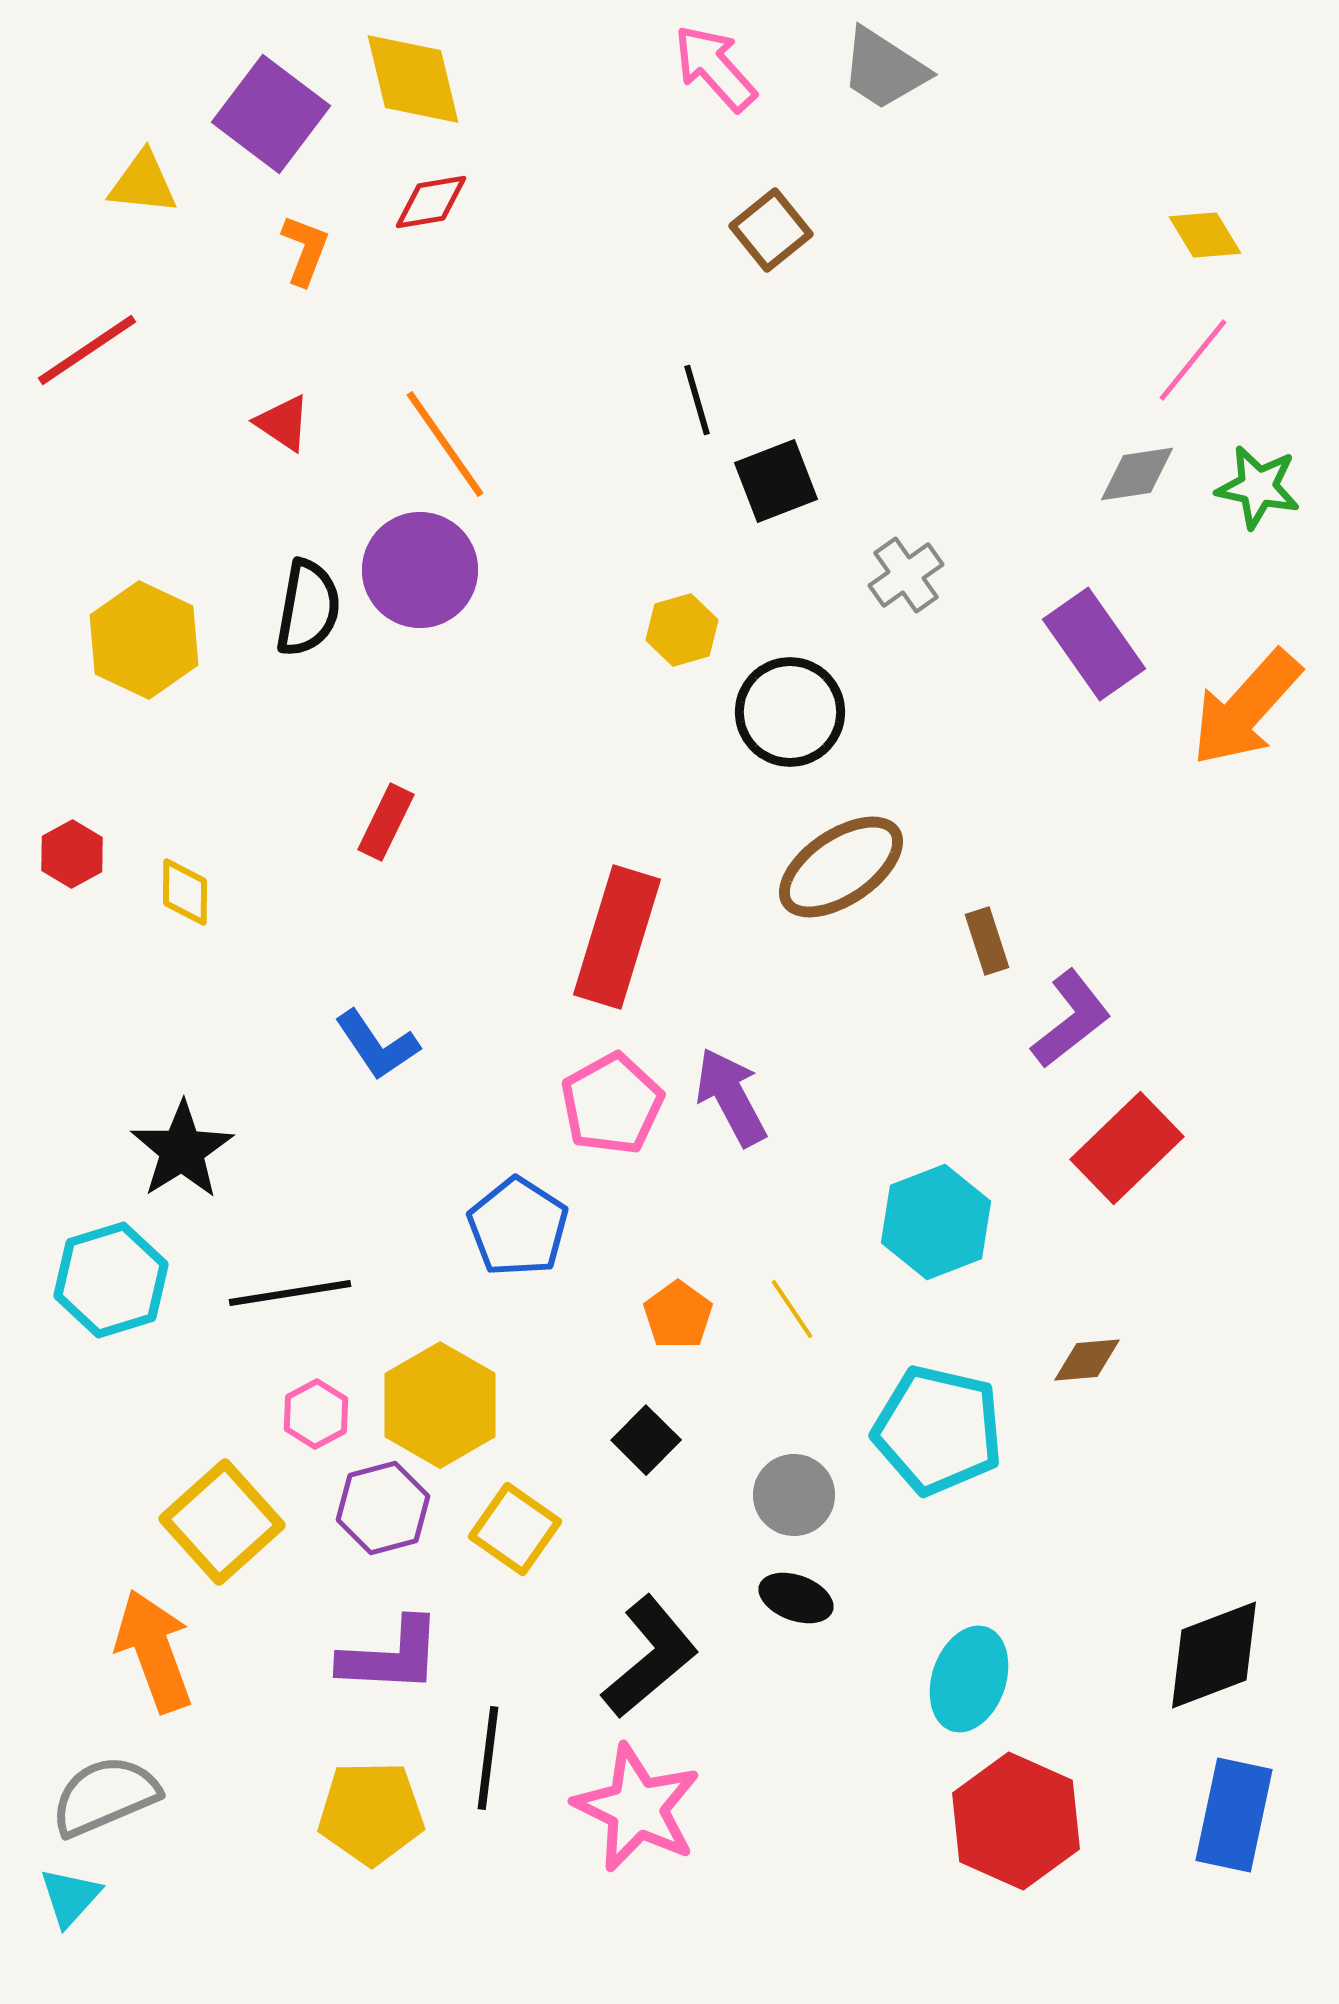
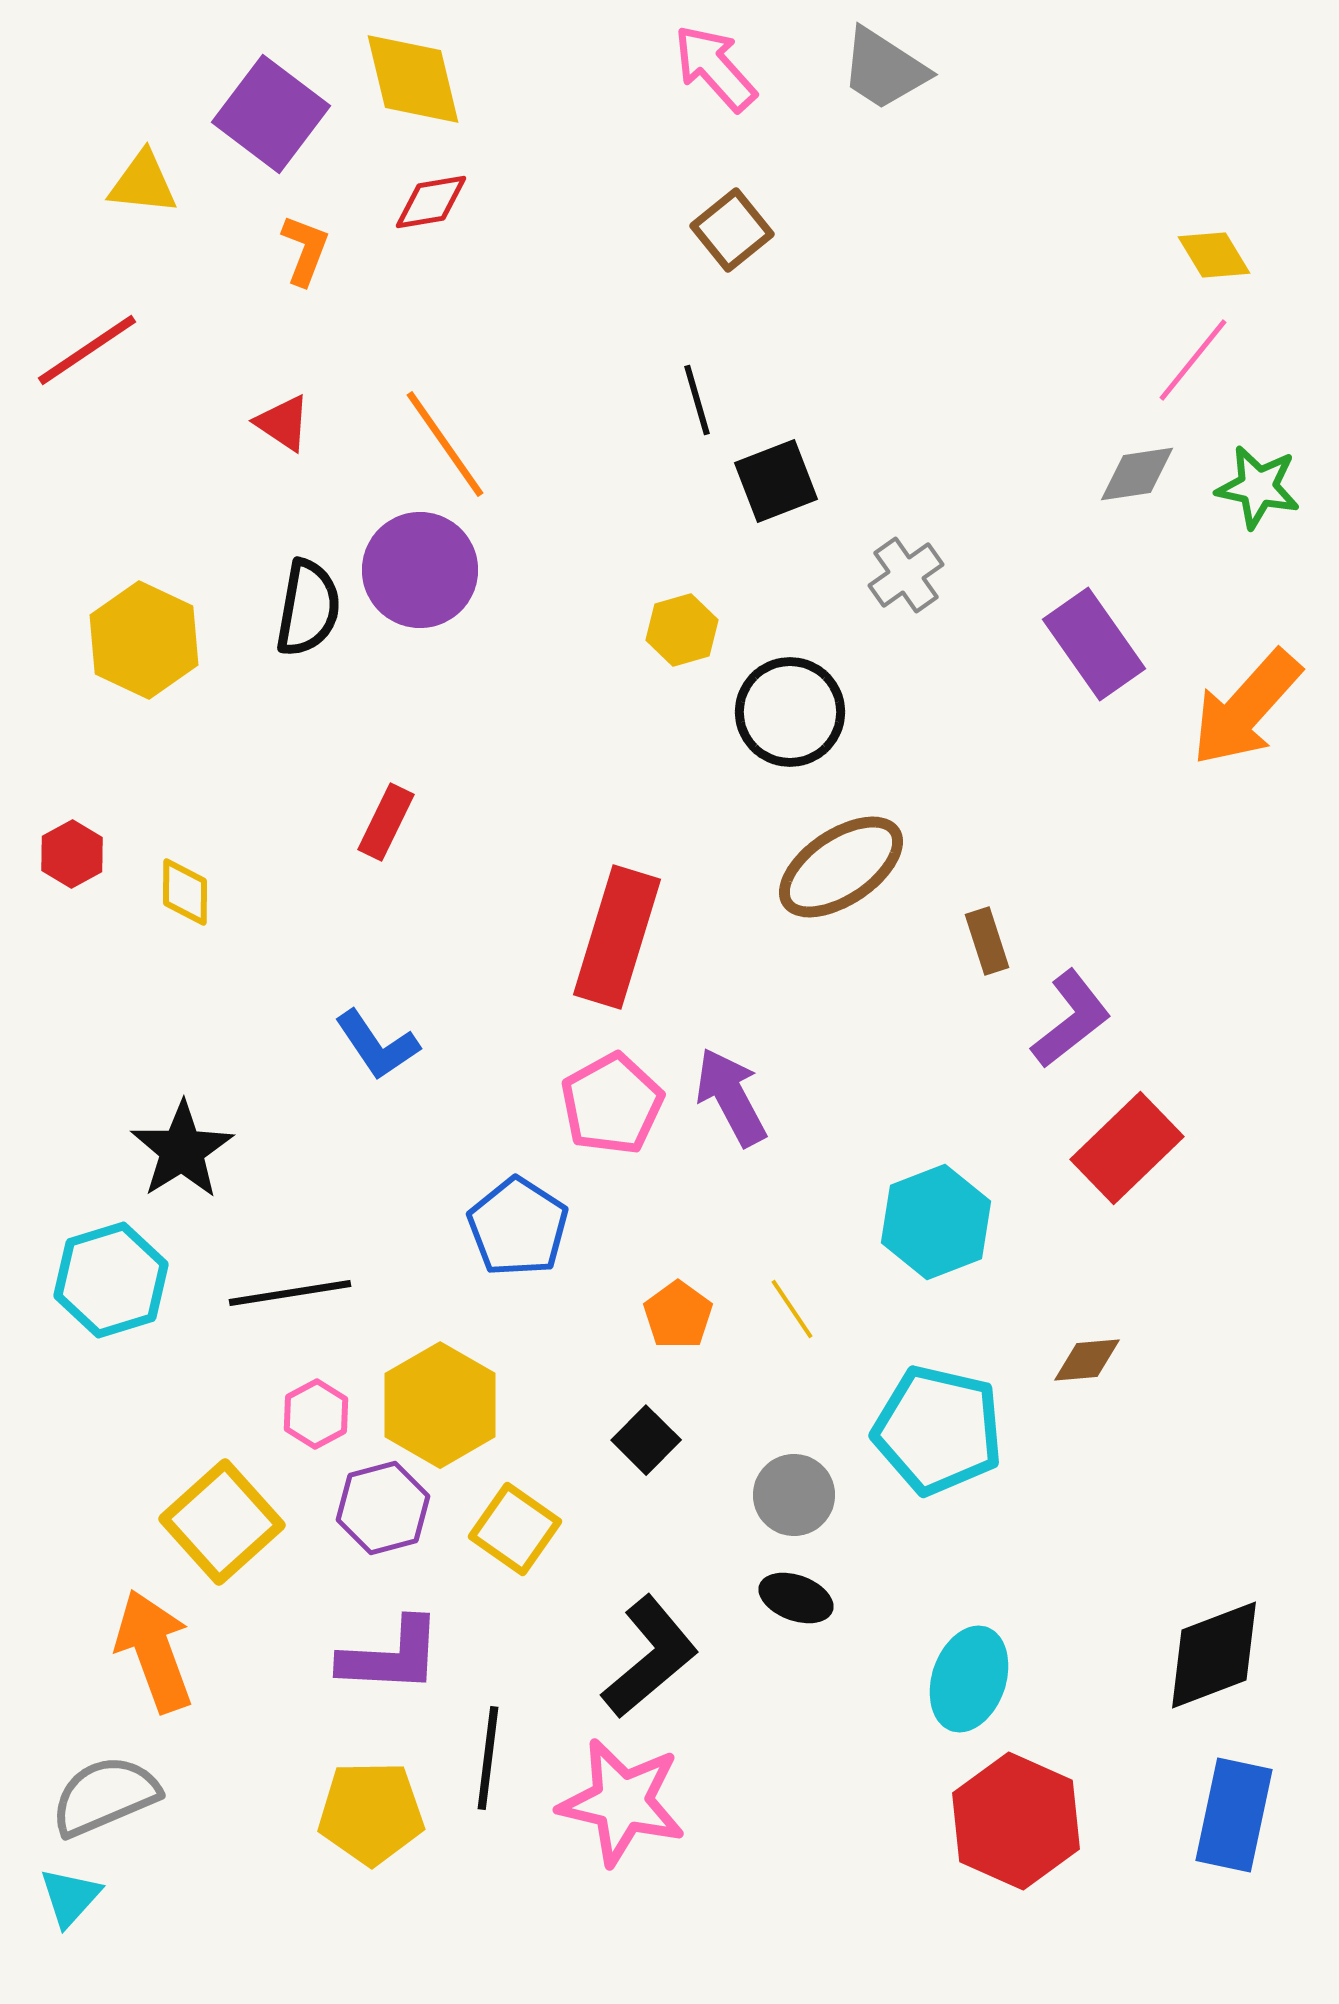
brown square at (771, 230): moved 39 px left
yellow diamond at (1205, 235): moved 9 px right, 20 px down
pink star at (637, 1808): moved 15 px left, 6 px up; rotated 13 degrees counterclockwise
